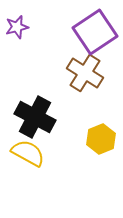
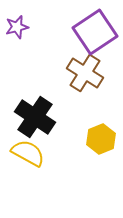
black cross: rotated 6 degrees clockwise
